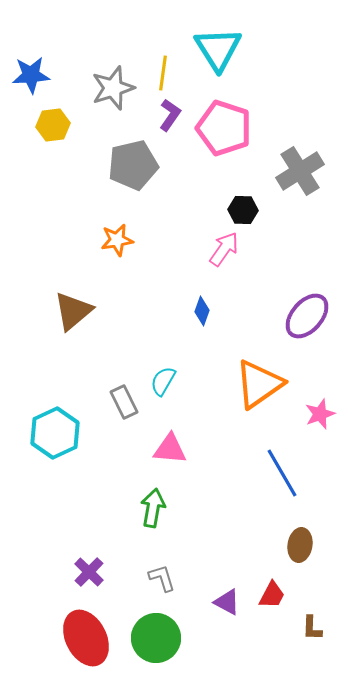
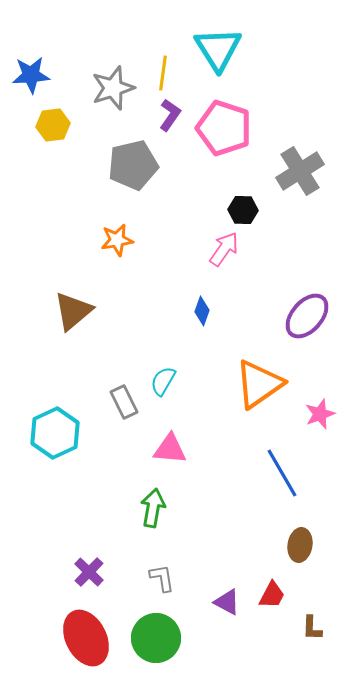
gray L-shape: rotated 8 degrees clockwise
